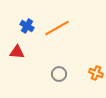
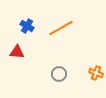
orange line: moved 4 px right
